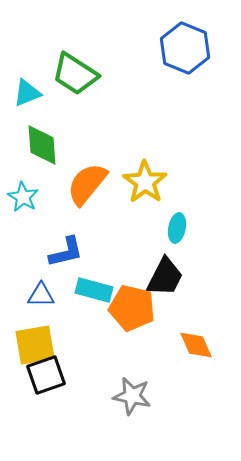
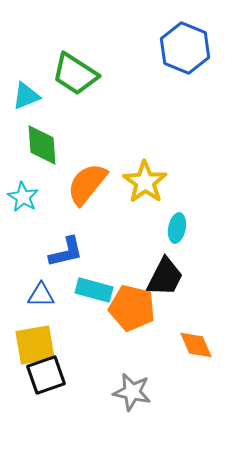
cyan triangle: moved 1 px left, 3 px down
gray star: moved 4 px up
